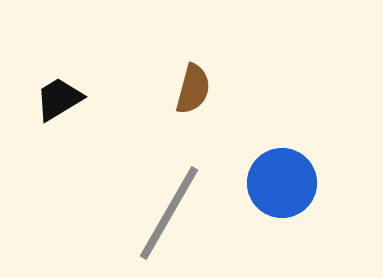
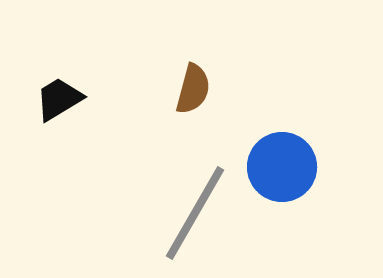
blue circle: moved 16 px up
gray line: moved 26 px right
